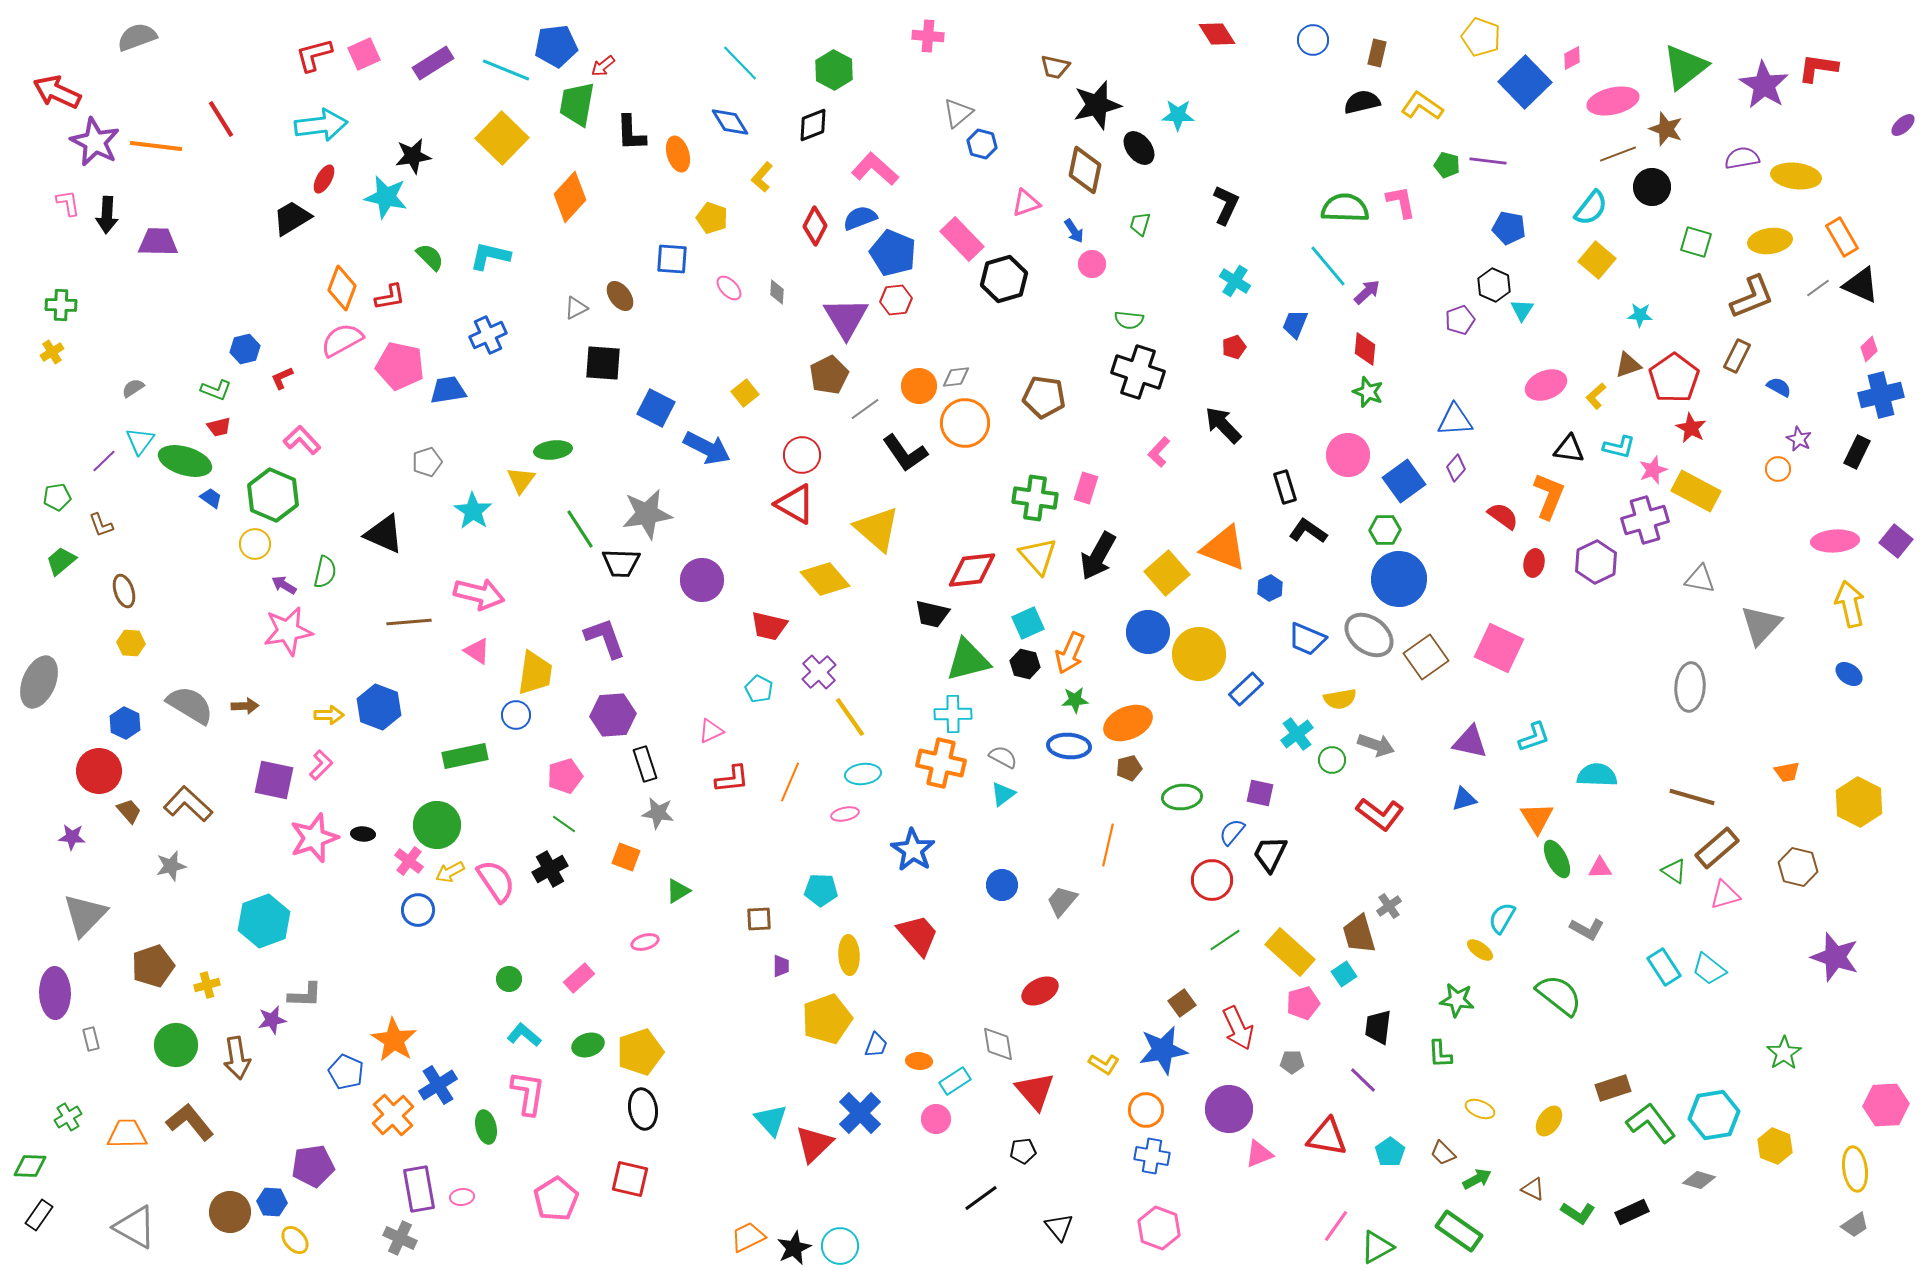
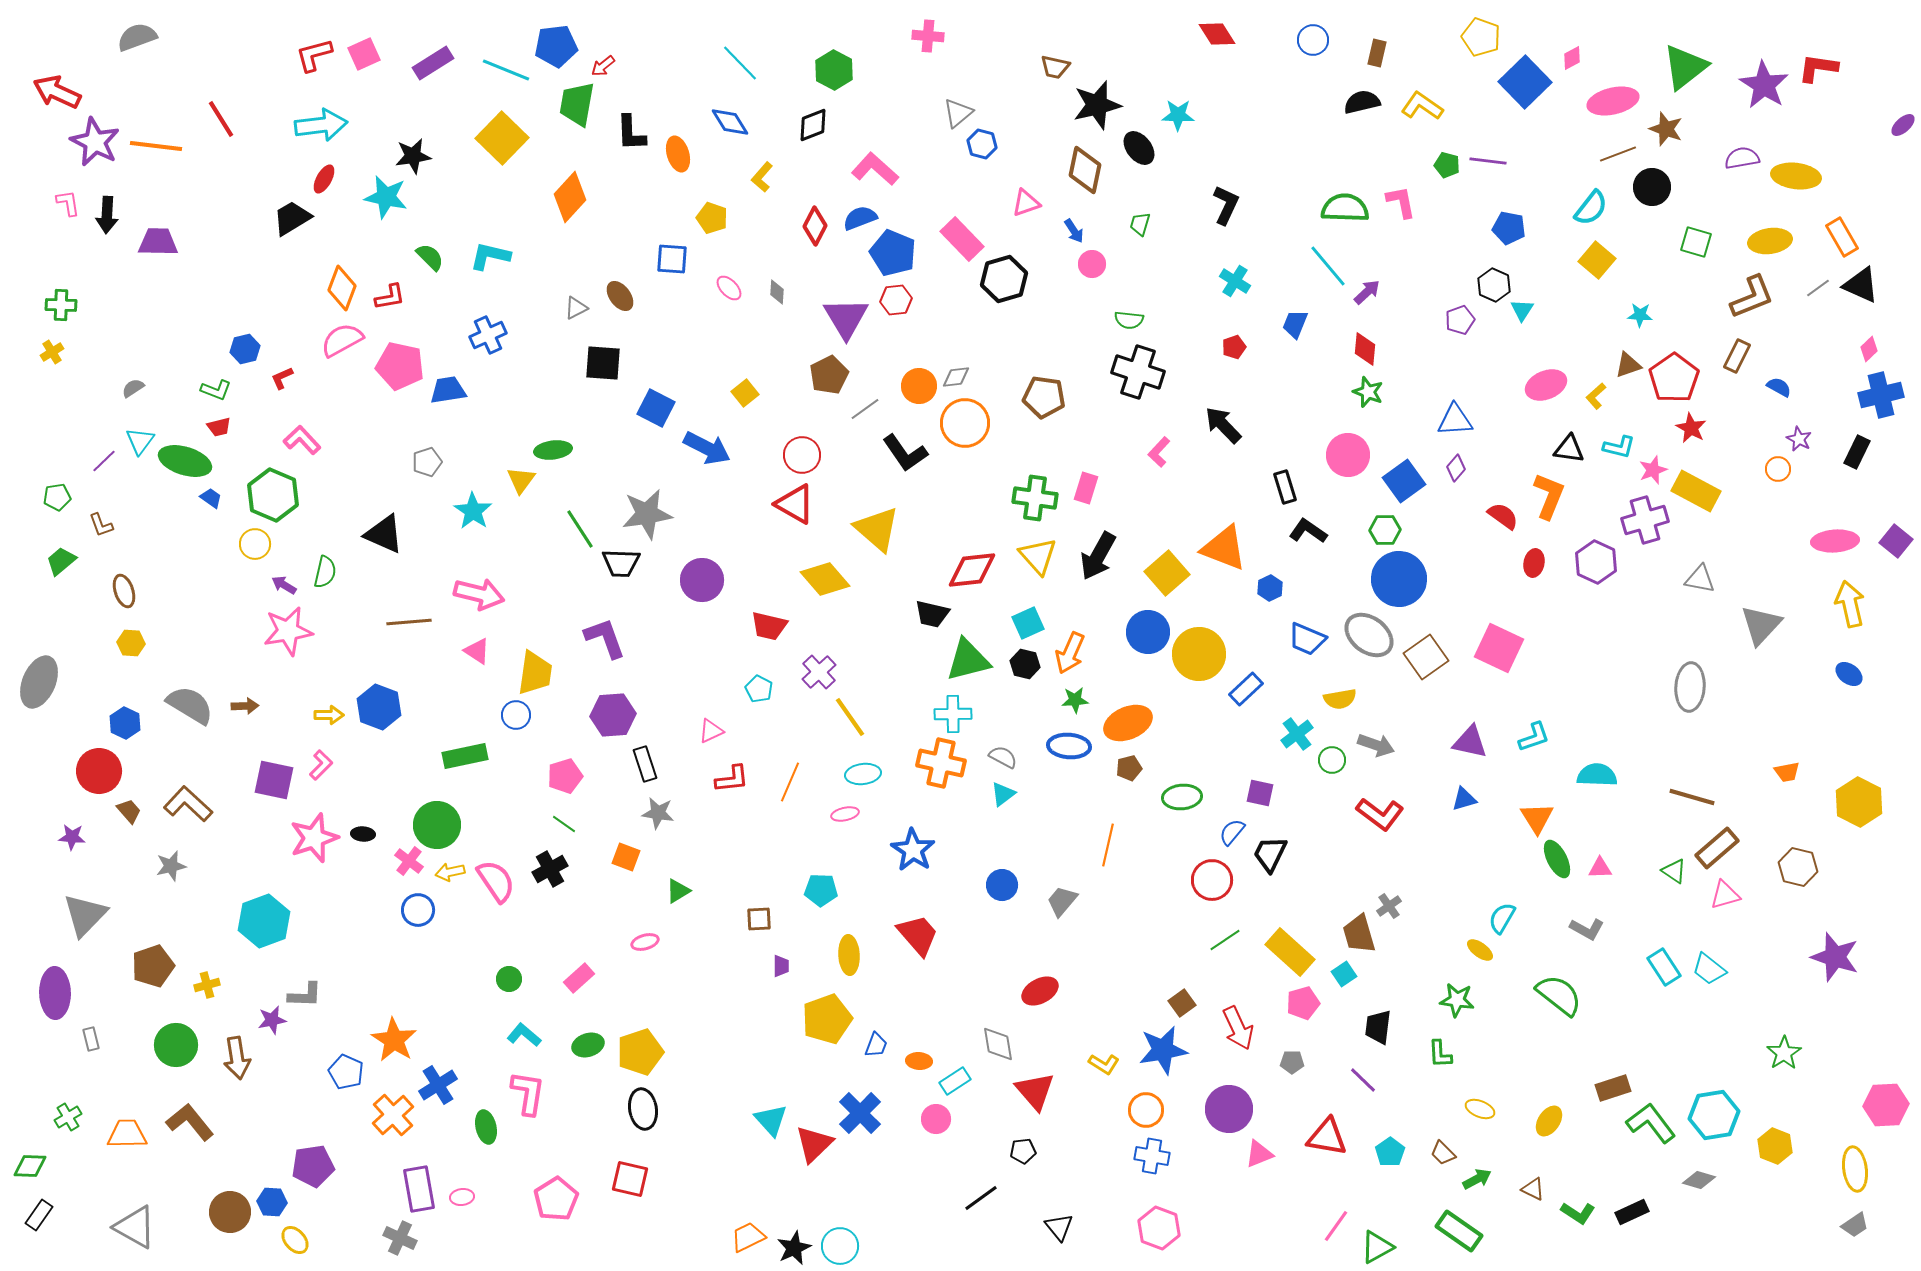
purple hexagon at (1596, 562): rotated 9 degrees counterclockwise
yellow arrow at (450, 872): rotated 16 degrees clockwise
